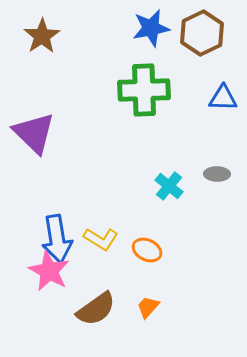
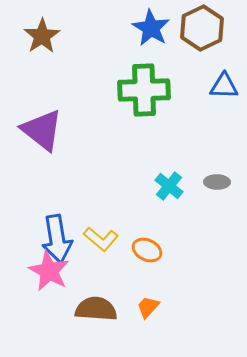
blue star: rotated 30 degrees counterclockwise
brown hexagon: moved 5 px up
blue triangle: moved 1 px right, 12 px up
purple triangle: moved 8 px right, 3 px up; rotated 6 degrees counterclockwise
gray ellipse: moved 8 px down
yellow L-shape: rotated 8 degrees clockwise
brown semicircle: rotated 141 degrees counterclockwise
